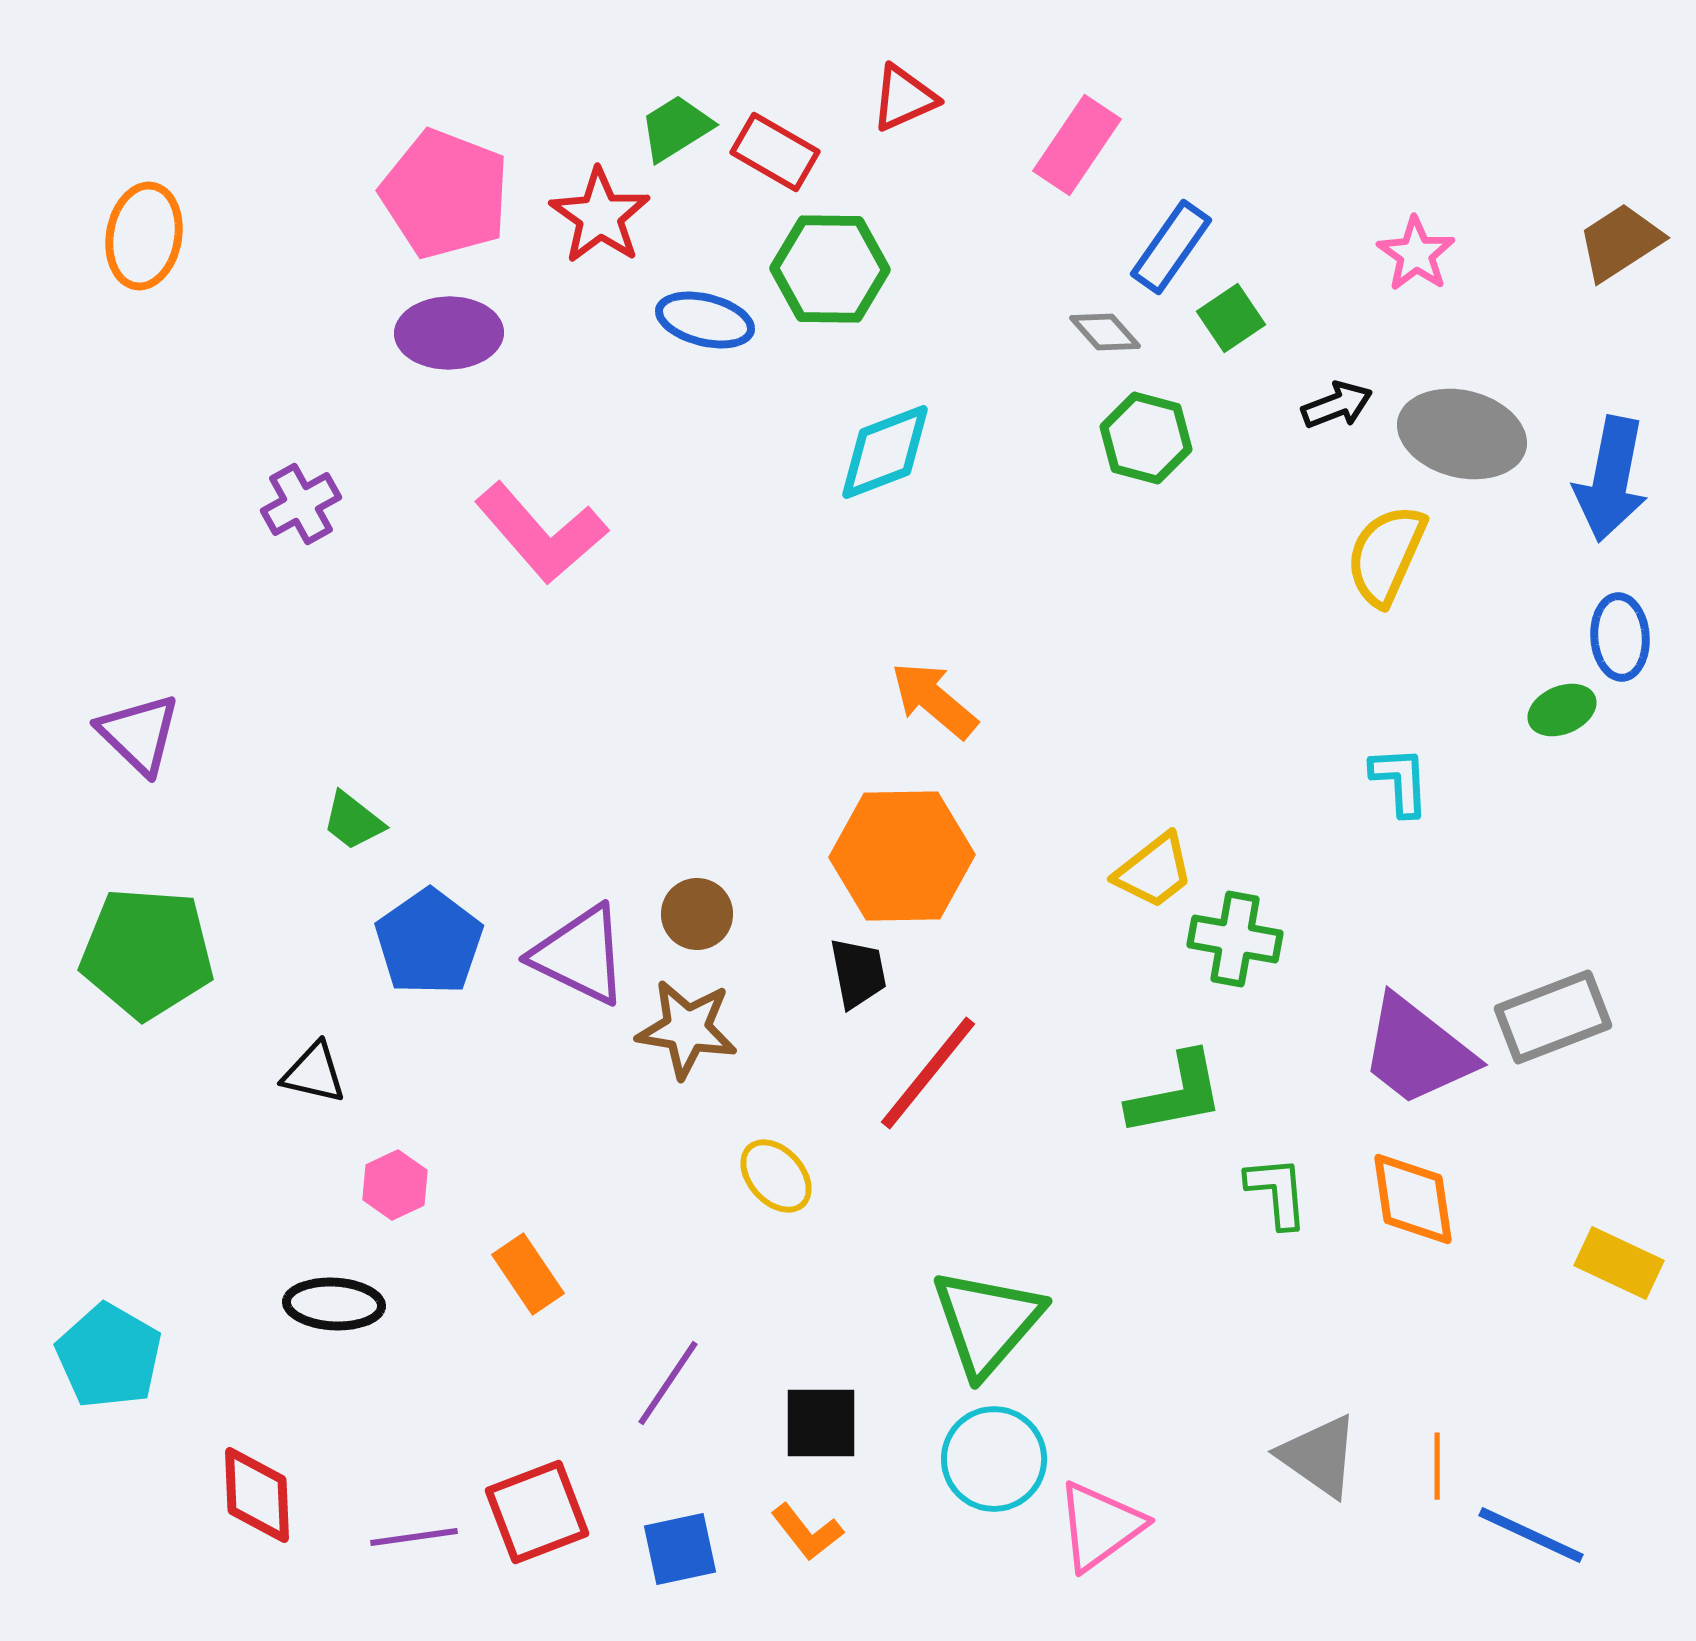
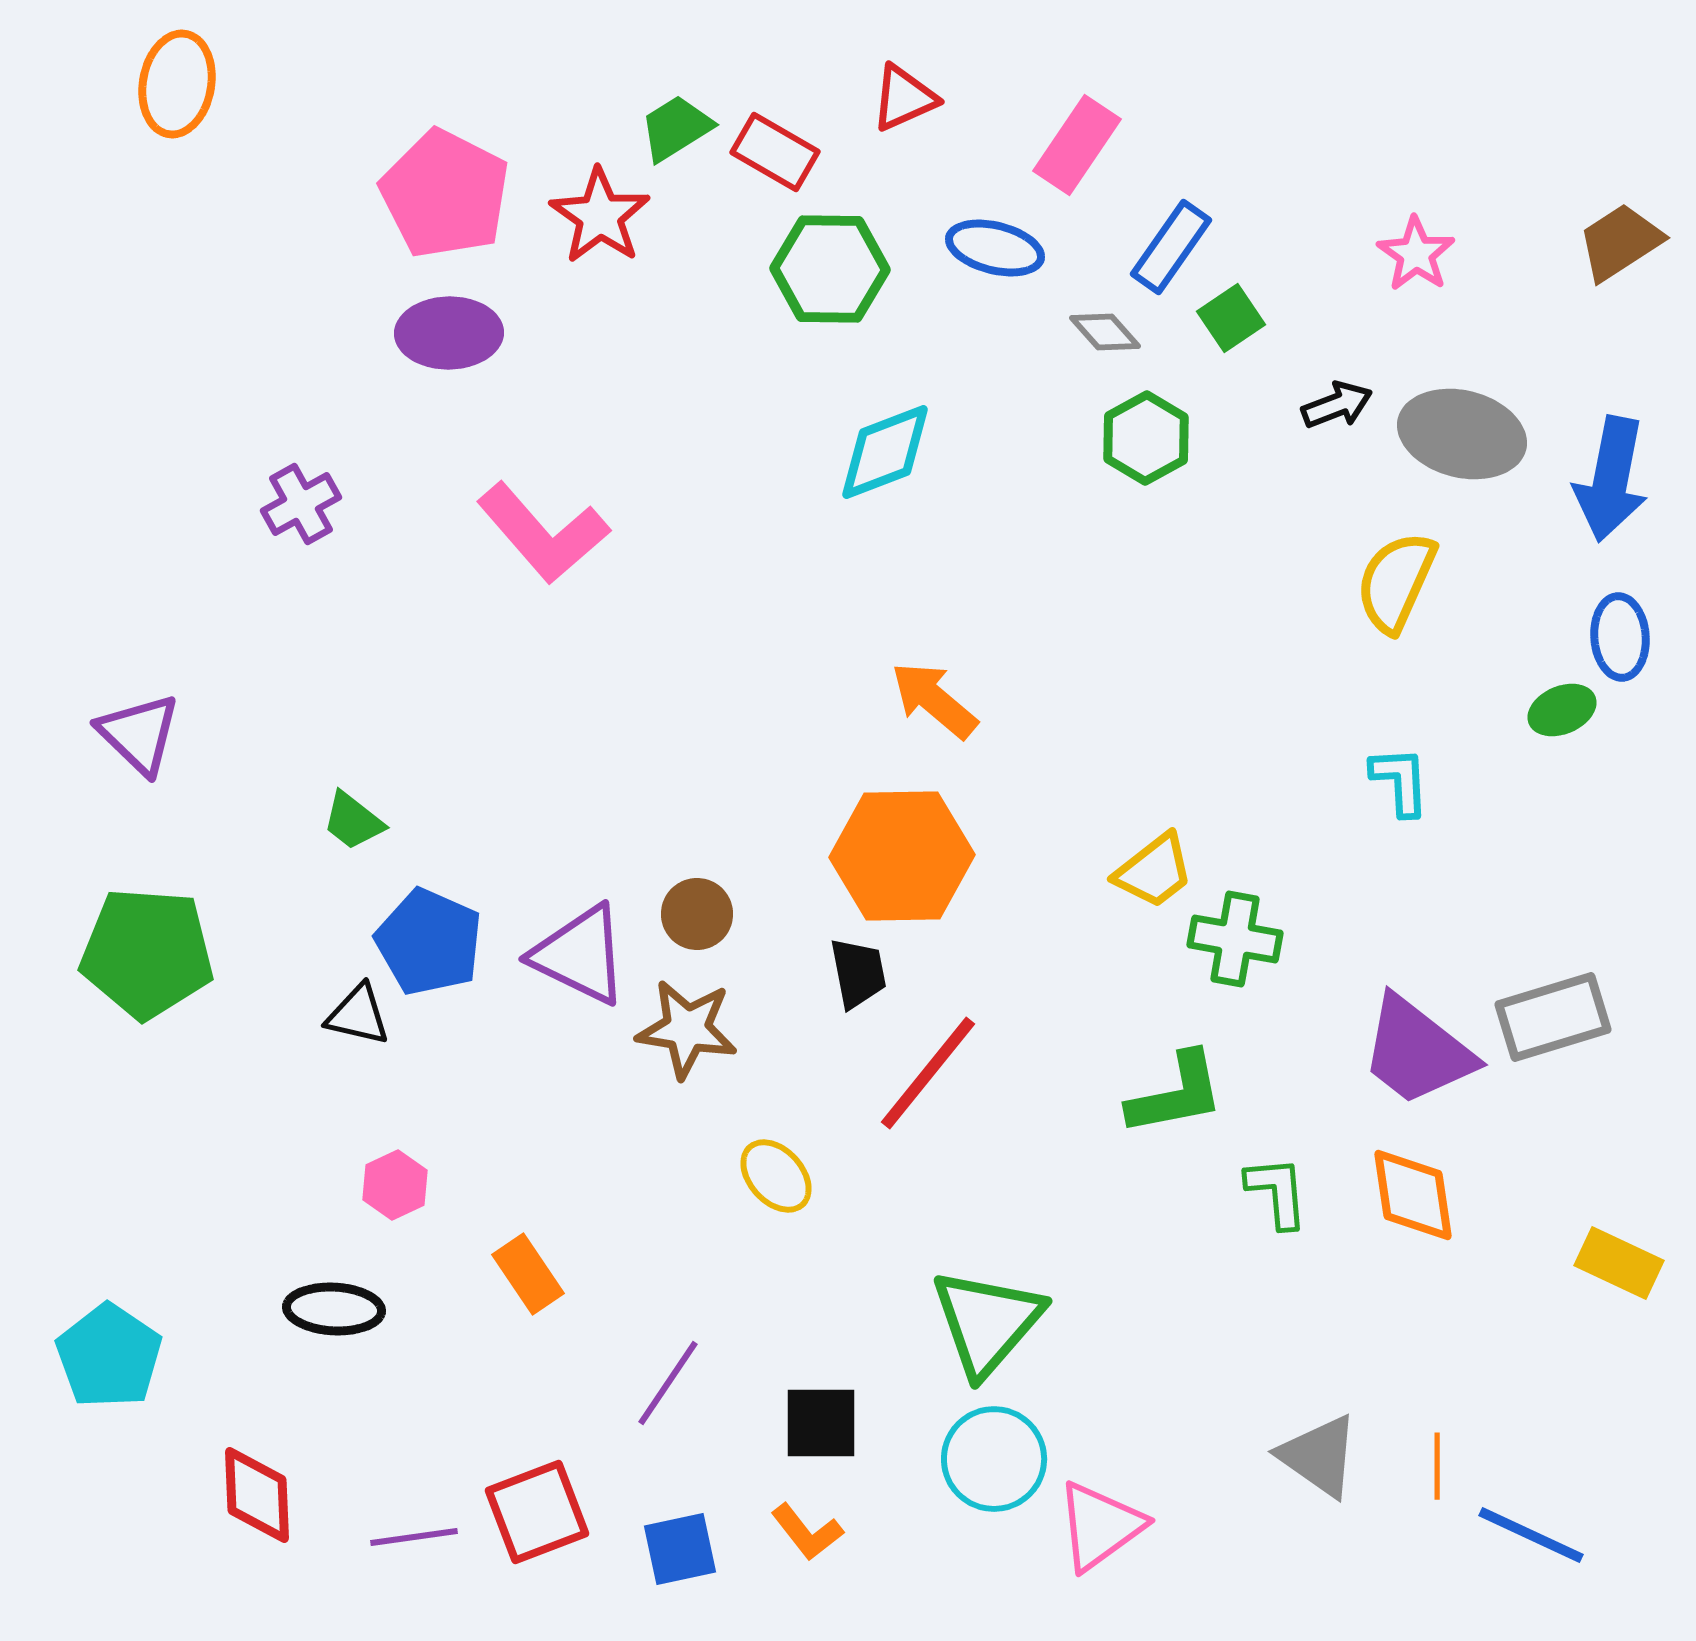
pink pentagon at (445, 194): rotated 6 degrees clockwise
orange ellipse at (144, 236): moved 33 px right, 152 px up
blue ellipse at (705, 320): moved 290 px right, 72 px up
green hexagon at (1146, 438): rotated 16 degrees clockwise
pink L-shape at (541, 533): moved 2 px right
yellow semicircle at (1386, 555): moved 10 px right, 27 px down
blue pentagon at (429, 942): rotated 13 degrees counterclockwise
gray rectangle at (1553, 1017): rotated 4 degrees clockwise
black triangle at (314, 1073): moved 44 px right, 58 px up
orange diamond at (1413, 1199): moved 4 px up
black ellipse at (334, 1304): moved 5 px down
cyan pentagon at (109, 1356): rotated 4 degrees clockwise
